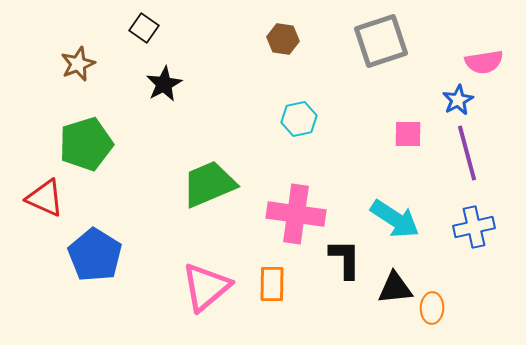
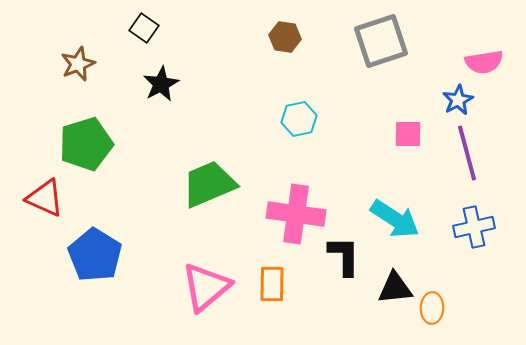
brown hexagon: moved 2 px right, 2 px up
black star: moved 3 px left
black L-shape: moved 1 px left, 3 px up
